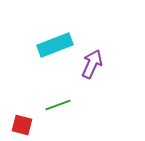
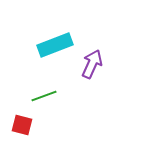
green line: moved 14 px left, 9 px up
